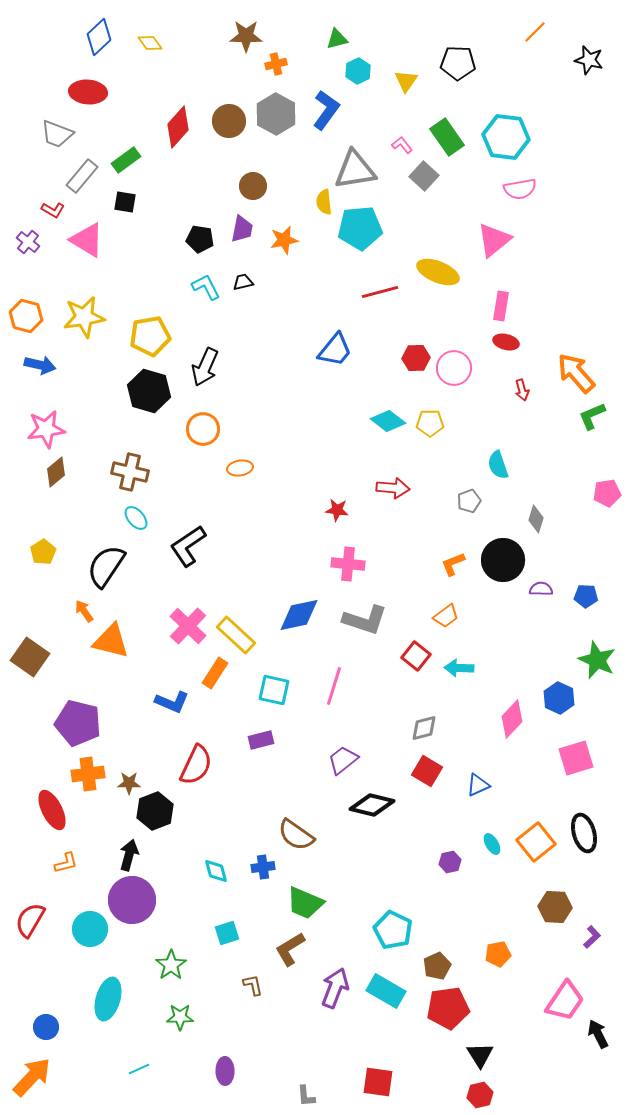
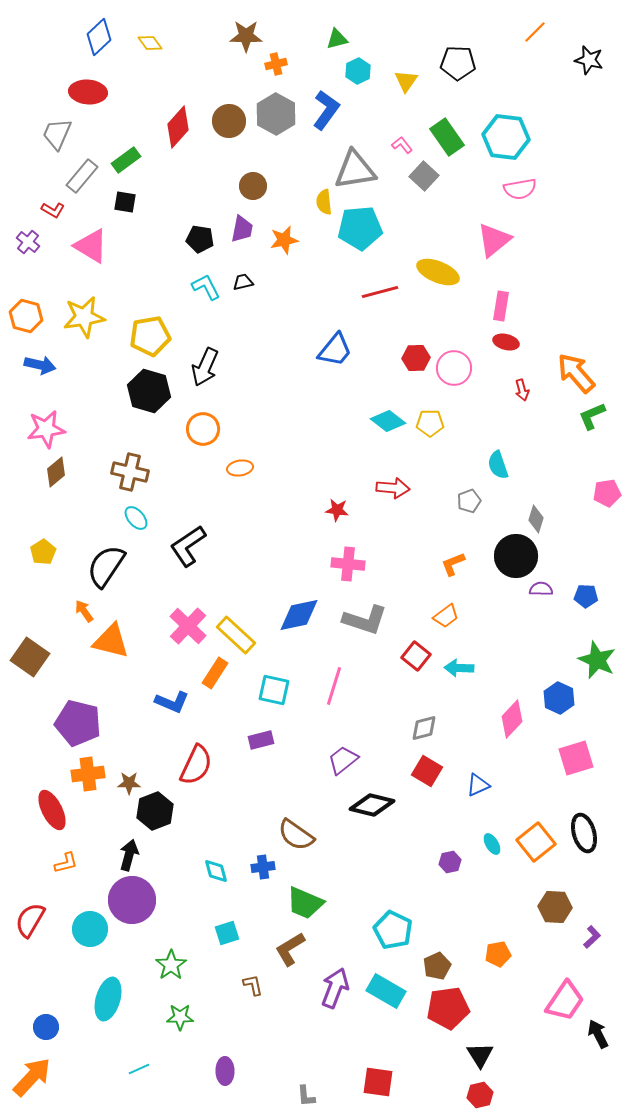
gray trapezoid at (57, 134): rotated 92 degrees clockwise
pink triangle at (87, 240): moved 4 px right, 6 px down
black circle at (503, 560): moved 13 px right, 4 px up
